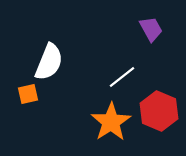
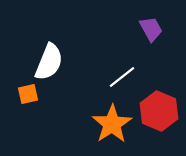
orange star: moved 1 px right, 2 px down
